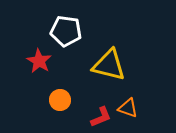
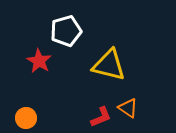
white pentagon: rotated 24 degrees counterclockwise
orange circle: moved 34 px left, 18 px down
orange triangle: rotated 15 degrees clockwise
